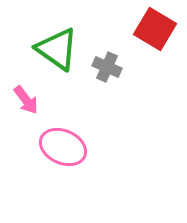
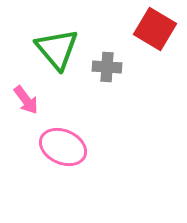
green triangle: rotated 15 degrees clockwise
gray cross: rotated 20 degrees counterclockwise
